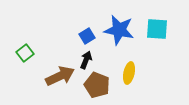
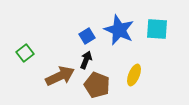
blue star: rotated 12 degrees clockwise
yellow ellipse: moved 5 px right, 2 px down; rotated 10 degrees clockwise
